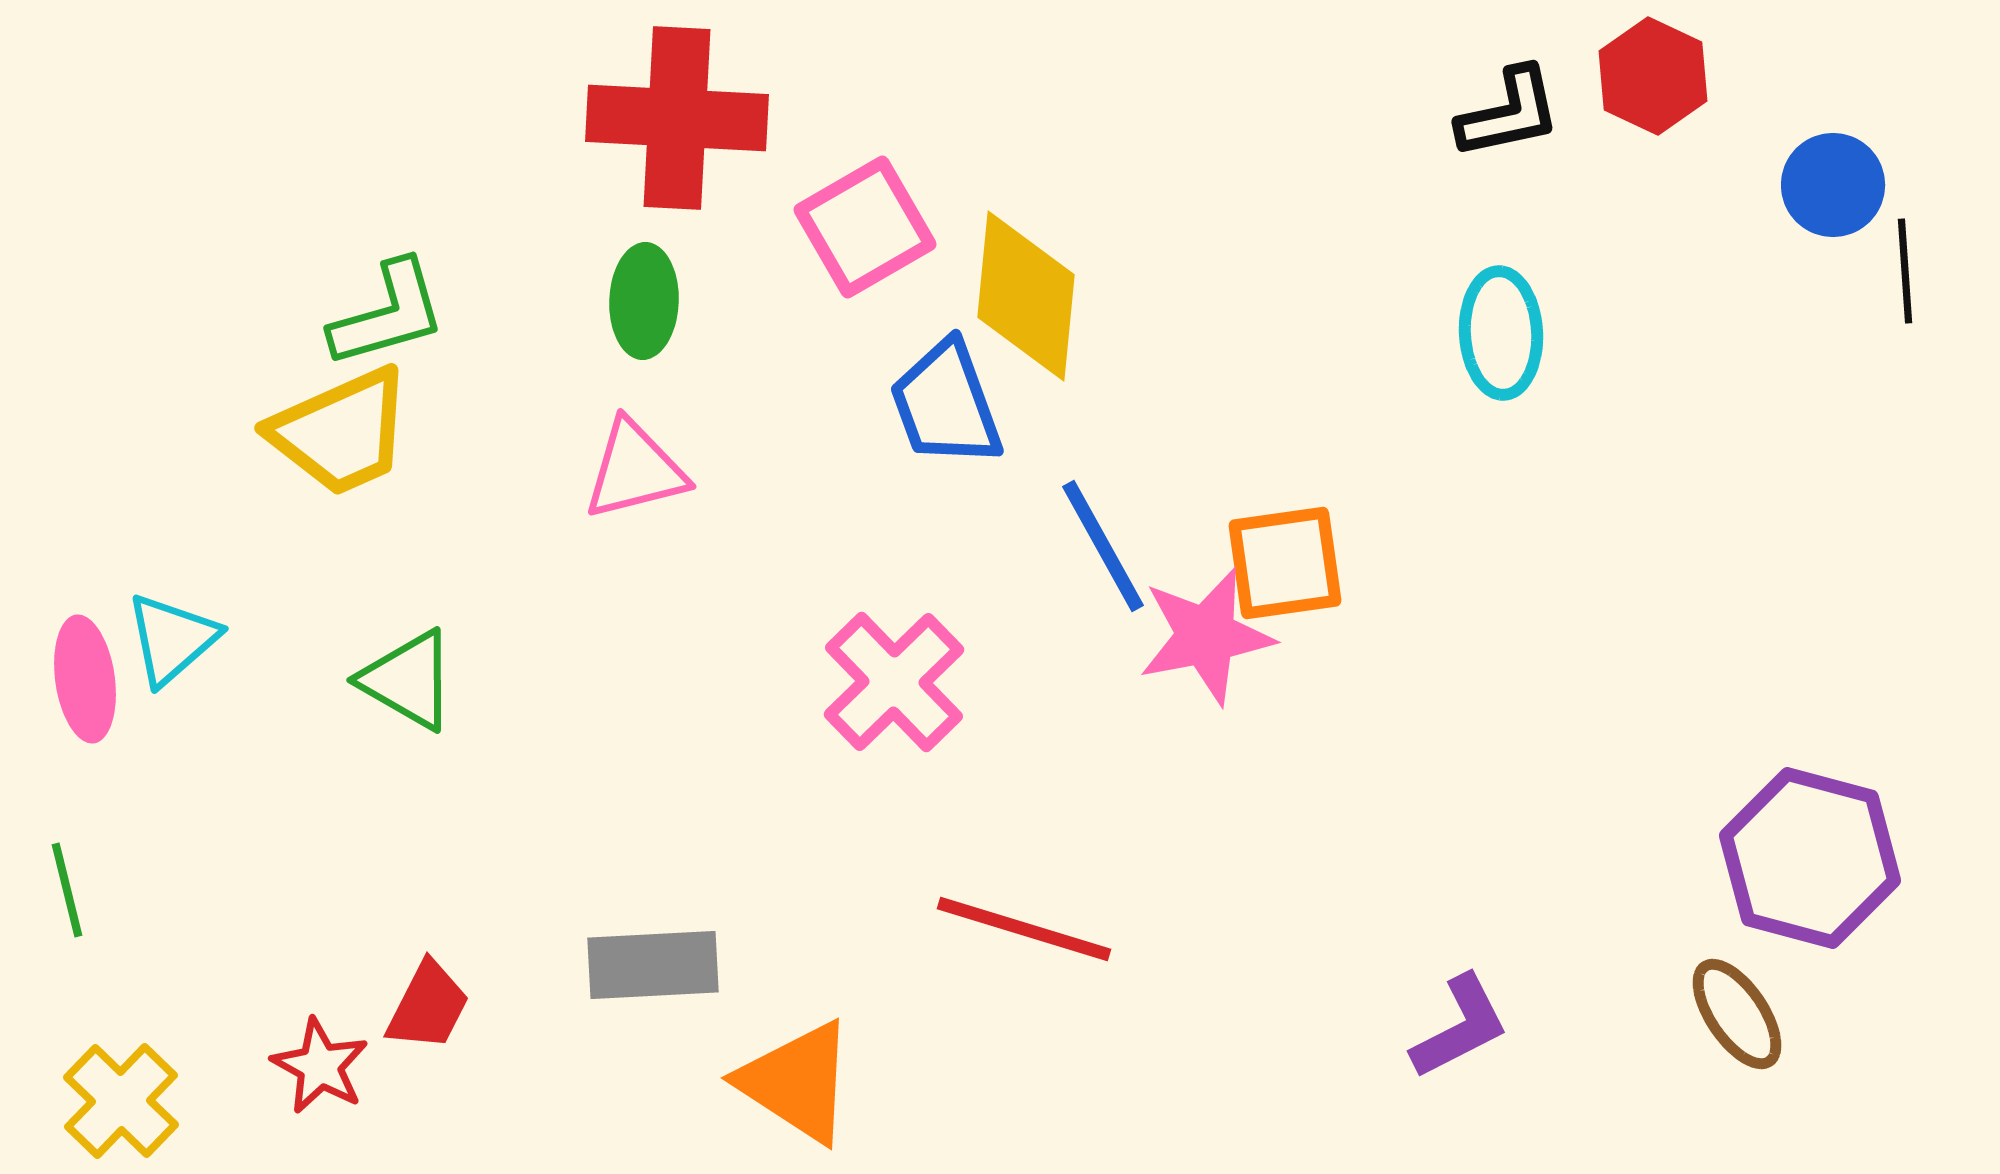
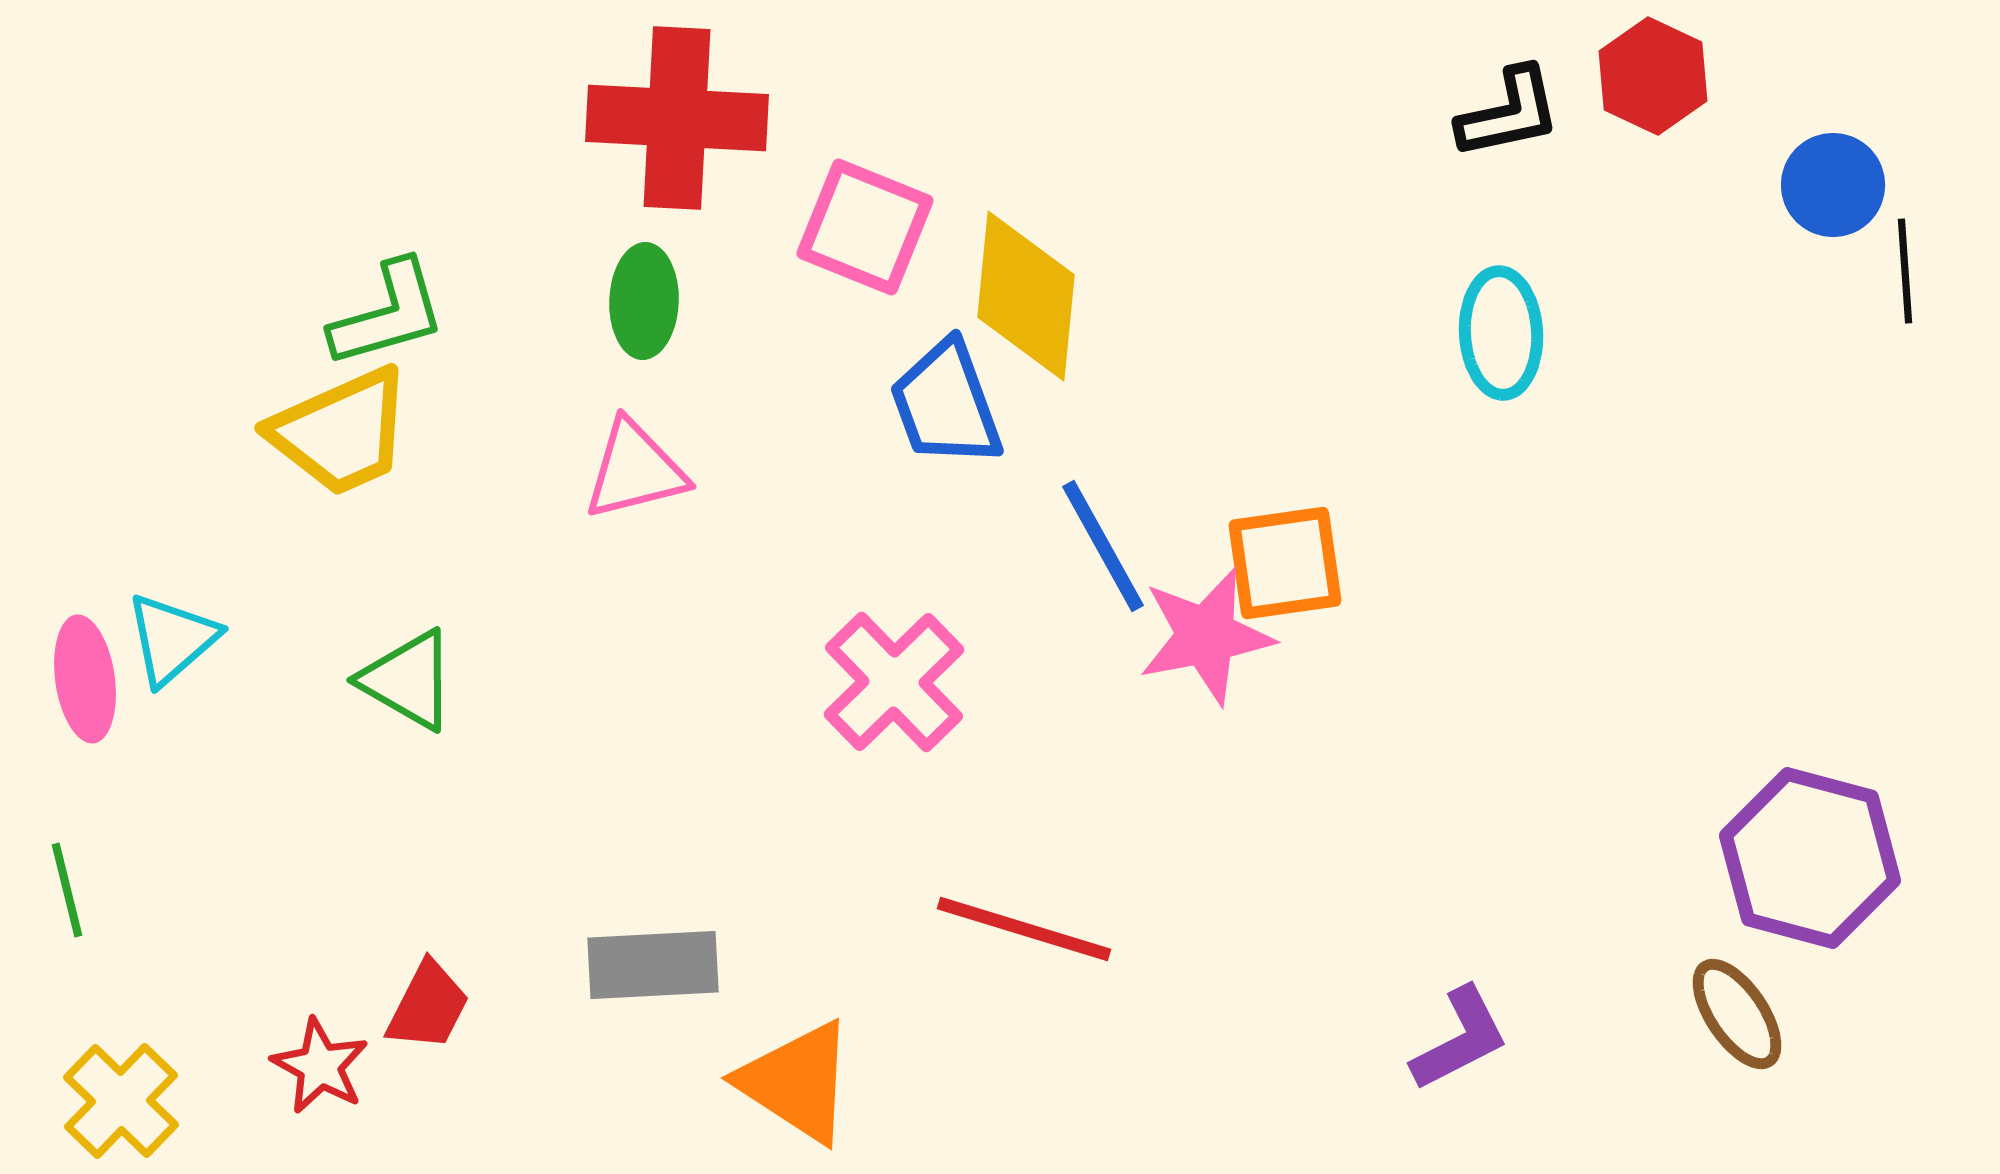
pink square: rotated 38 degrees counterclockwise
purple L-shape: moved 12 px down
